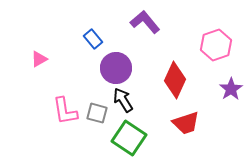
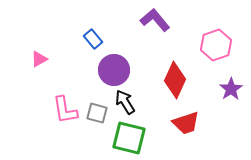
purple L-shape: moved 10 px right, 2 px up
purple circle: moved 2 px left, 2 px down
black arrow: moved 2 px right, 2 px down
pink L-shape: moved 1 px up
green square: rotated 20 degrees counterclockwise
